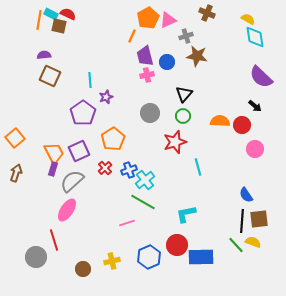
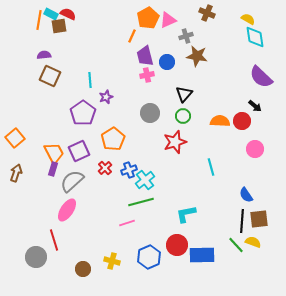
brown square at (59, 26): rotated 21 degrees counterclockwise
red circle at (242, 125): moved 4 px up
cyan line at (198, 167): moved 13 px right
green line at (143, 202): moved 2 px left; rotated 45 degrees counterclockwise
blue rectangle at (201, 257): moved 1 px right, 2 px up
yellow cross at (112, 261): rotated 28 degrees clockwise
